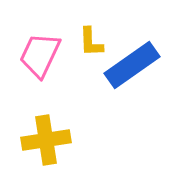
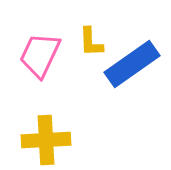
blue rectangle: moved 1 px up
yellow cross: rotated 6 degrees clockwise
